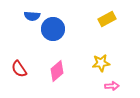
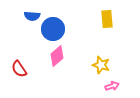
yellow rectangle: rotated 66 degrees counterclockwise
yellow star: moved 2 px down; rotated 24 degrees clockwise
pink diamond: moved 15 px up
pink arrow: rotated 16 degrees counterclockwise
